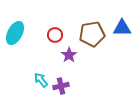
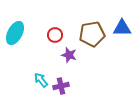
purple star: rotated 21 degrees counterclockwise
